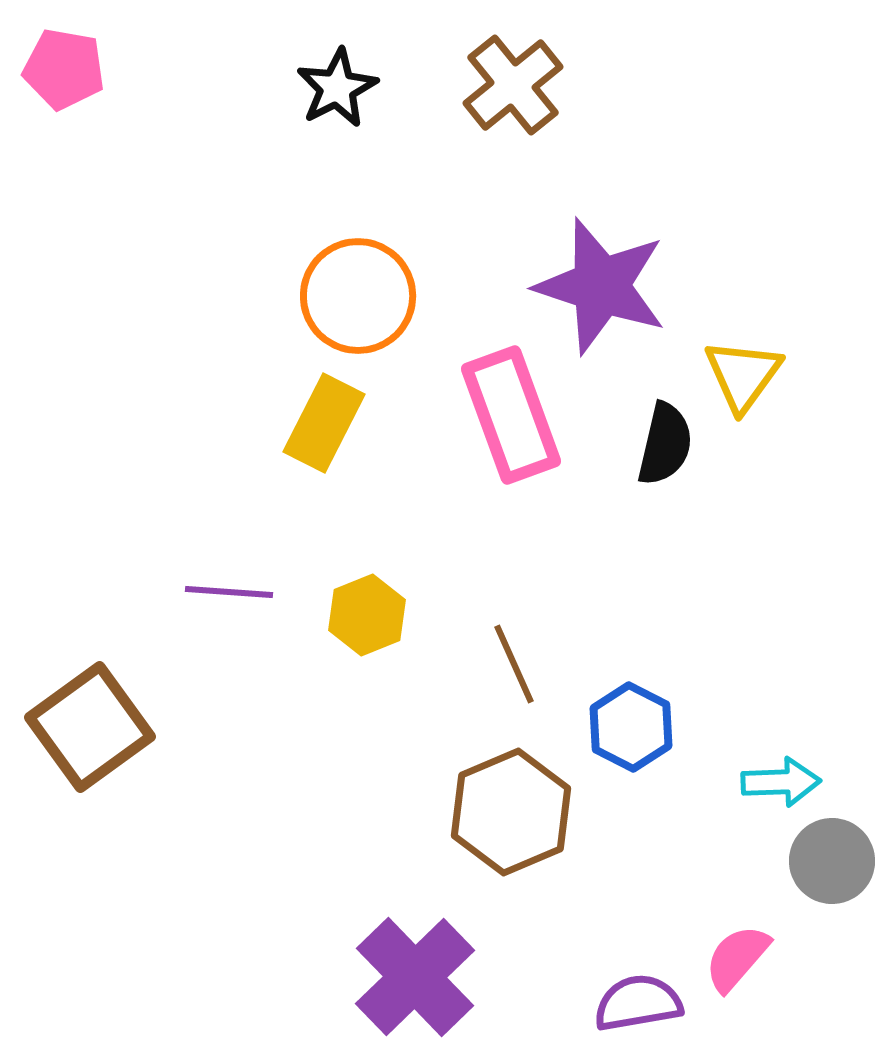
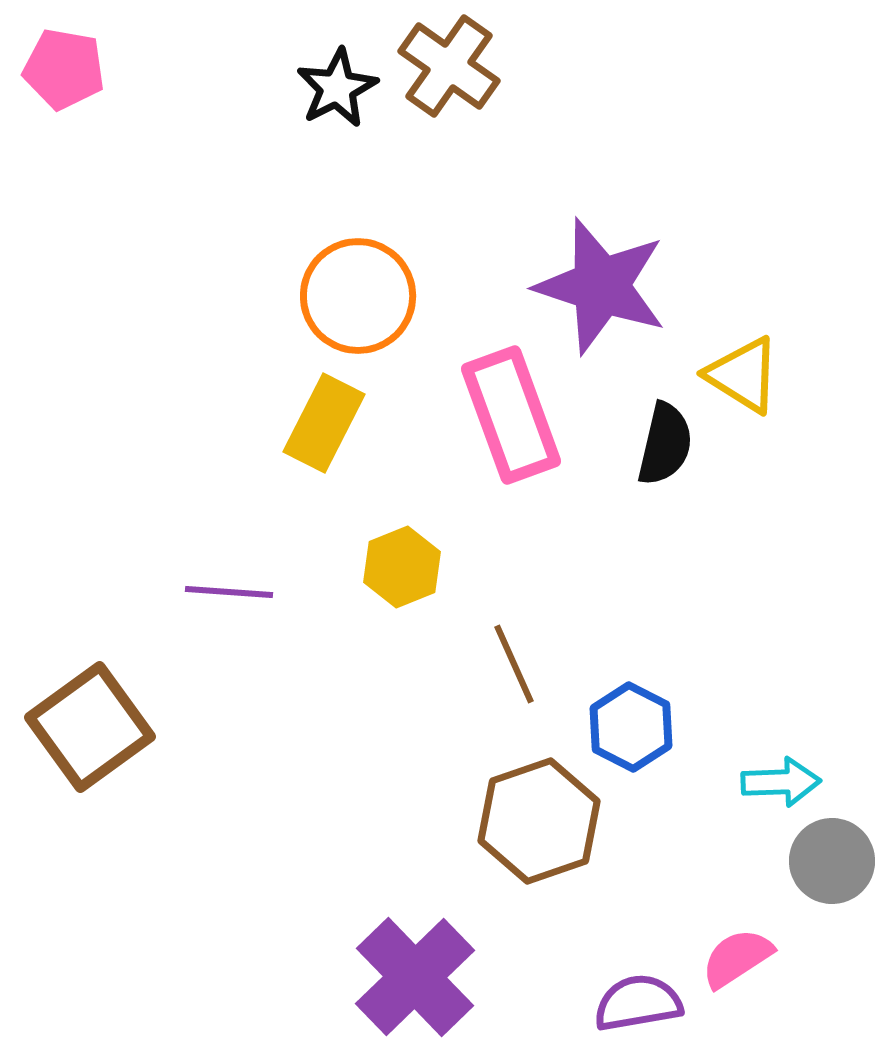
brown cross: moved 64 px left, 19 px up; rotated 16 degrees counterclockwise
yellow triangle: rotated 34 degrees counterclockwise
yellow hexagon: moved 35 px right, 48 px up
brown hexagon: moved 28 px right, 9 px down; rotated 4 degrees clockwise
pink semicircle: rotated 16 degrees clockwise
